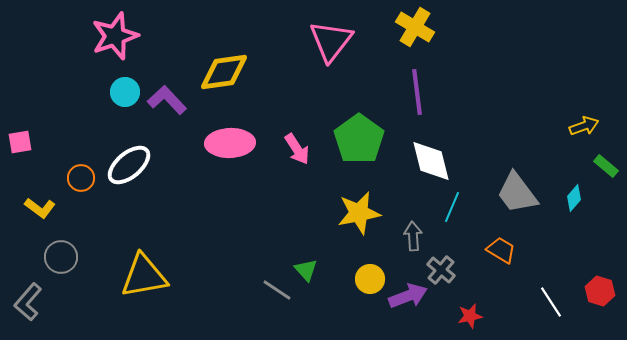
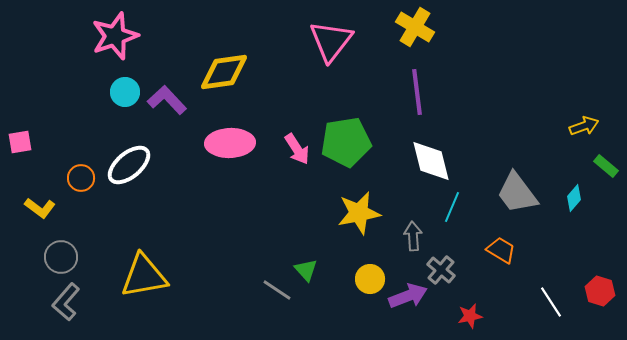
green pentagon: moved 13 px left, 3 px down; rotated 27 degrees clockwise
gray L-shape: moved 38 px right
